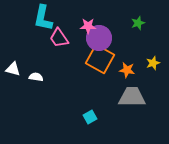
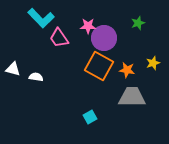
cyan L-shape: moved 2 px left; rotated 56 degrees counterclockwise
purple circle: moved 5 px right
orange square: moved 1 px left, 7 px down
